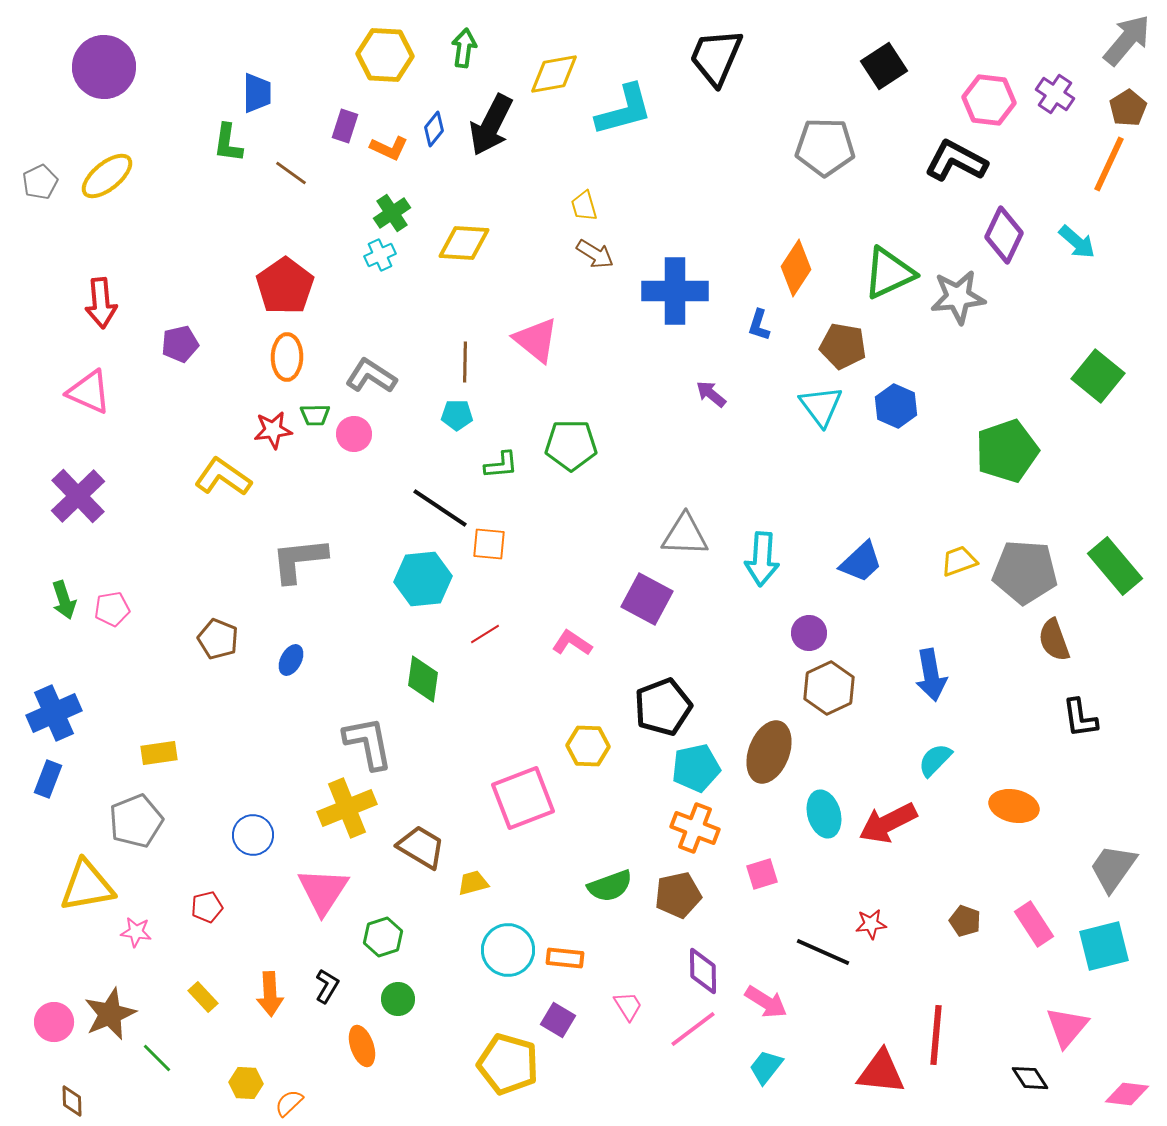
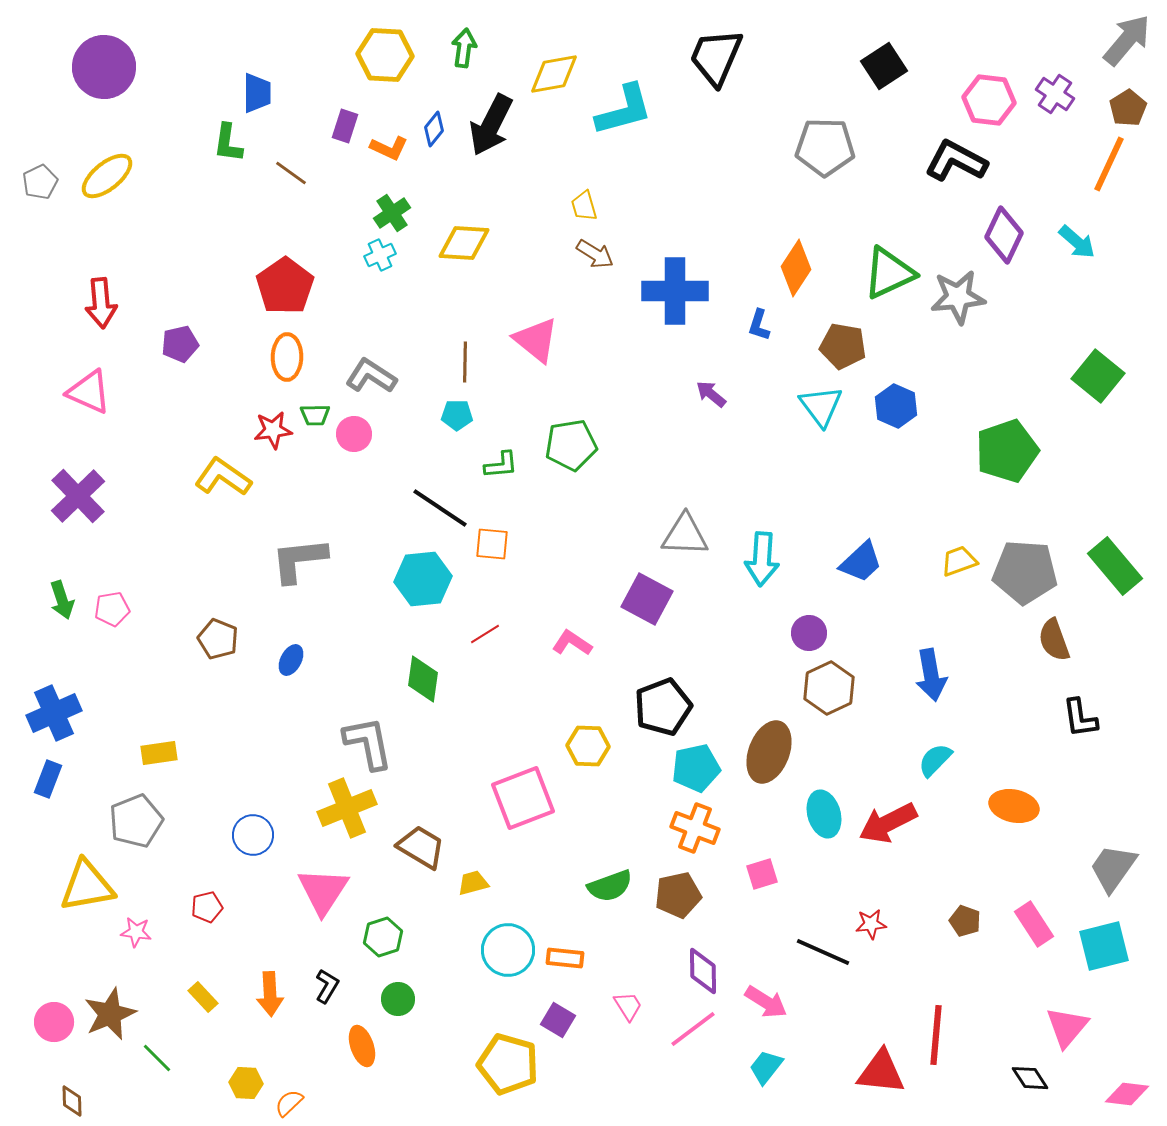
green pentagon at (571, 445): rotated 9 degrees counterclockwise
orange square at (489, 544): moved 3 px right
green arrow at (64, 600): moved 2 px left
